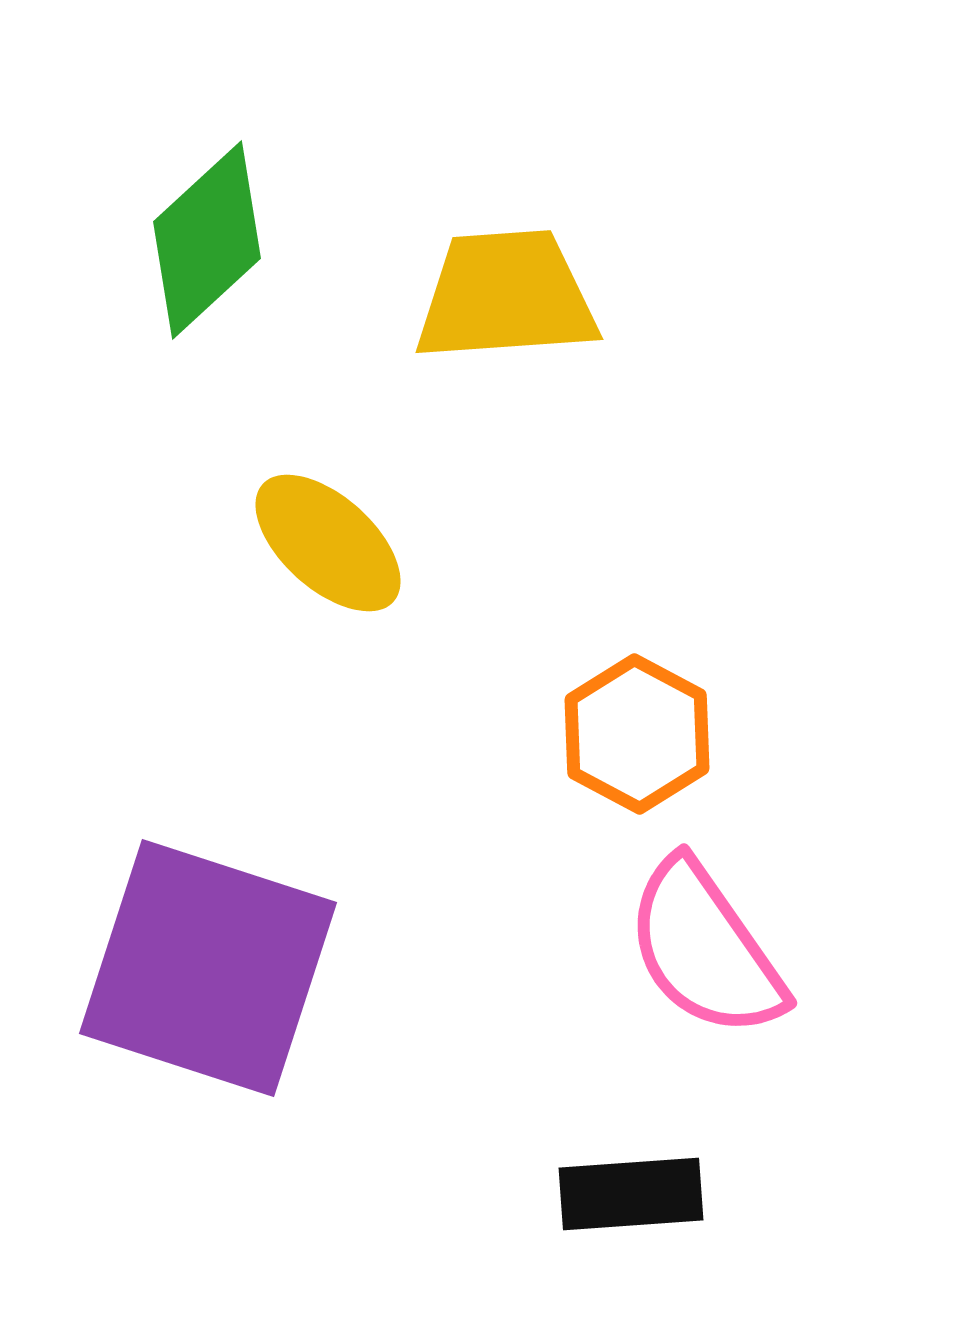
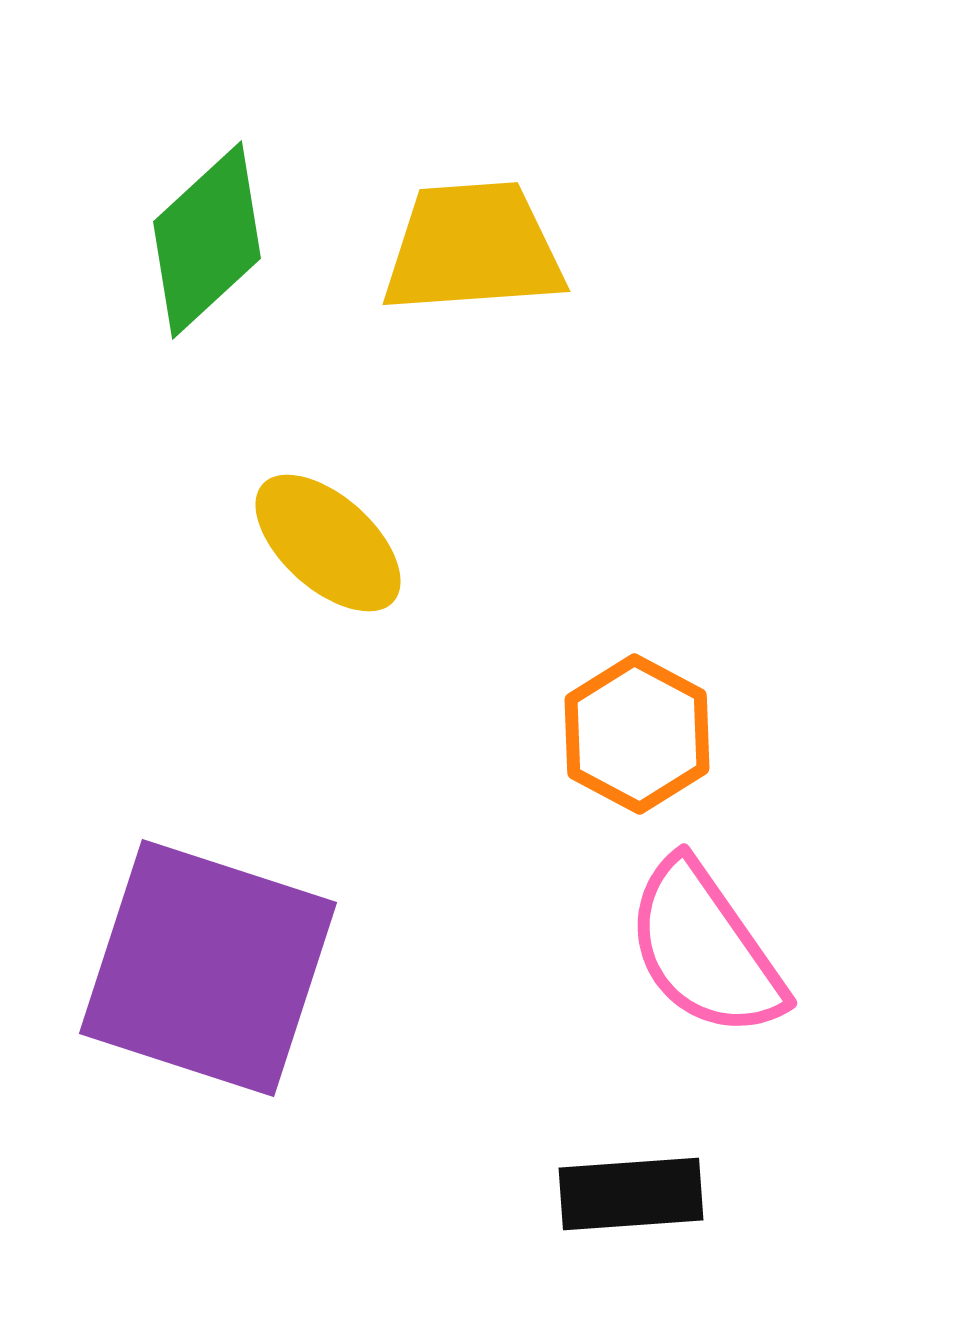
yellow trapezoid: moved 33 px left, 48 px up
